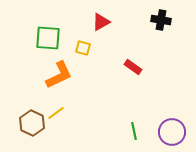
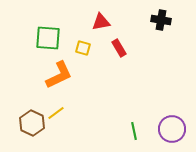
red triangle: rotated 18 degrees clockwise
red rectangle: moved 14 px left, 19 px up; rotated 24 degrees clockwise
purple circle: moved 3 px up
